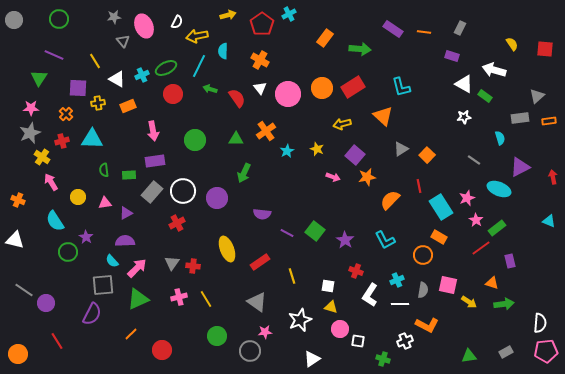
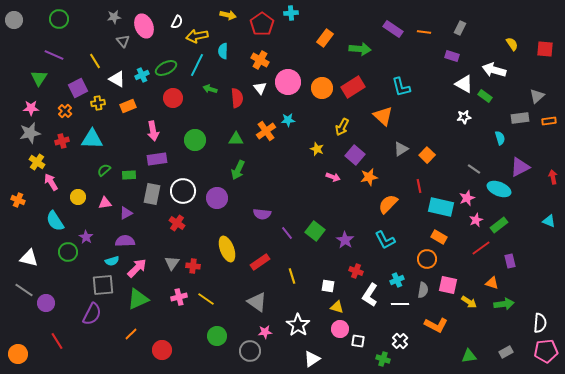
cyan cross at (289, 14): moved 2 px right, 1 px up; rotated 24 degrees clockwise
yellow arrow at (228, 15): rotated 28 degrees clockwise
cyan line at (199, 66): moved 2 px left, 1 px up
purple square at (78, 88): rotated 30 degrees counterclockwise
red circle at (173, 94): moved 4 px down
pink circle at (288, 94): moved 12 px up
red semicircle at (237, 98): rotated 30 degrees clockwise
orange cross at (66, 114): moved 1 px left, 3 px up
yellow arrow at (342, 124): moved 3 px down; rotated 48 degrees counterclockwise
gray star at (30, 133): rotated 10 degrees clockwise
cyan star at (287, 151): moved 1 px right, 31 px up; rotated 24 degrees clockwise
yellow cross at (42, 157): moved 5 px left, 5 px down
gray line at (474, 160): moved 9 px down
purple rectangle at (155, 161): moved 2 px right, 2 px up
green semicircle at (104, 170): rotated 56 degrees clockwise
green arrow at (244, 173): moved 6 px left, 3 px up
orange star at (367, 177): moved 2 px right
gray rectangle at (152, 192): moved 2 px down; rotated 30 degrees counterclockwise
orange semicircle at (390, 200): moved 2 px left, 4 px down
cyan rectangle at (441, 207): rotated 45 degrees counterclockwise
pink star at (476, 220): rotated 16 degrees clockwise
red cross at (177, 223): rotated 28 degrees counterclockwise
green rectangle at (497, 228): moved 2 px right, 3 px up
purple line at (287, 233): rotated 24 degrees clockwise
white triangle at (15, 240): moved 14 px right, 18 px down
orange circle at (423, 255): moved 4 px right, 4 px down
cyan semicircle at (112, 261): rotated 64 degrees counterclockwise
yellow line at (206, 299): rotated 24 degrees counterclockwise
yellow triangle at (331, 307): moved 6 px right
white star at (300, 320): moved 2 px left, 5 px down; rotated 15 degrees counterclockwise
orange L-shape at (427, 325): moved 9 px right
white cross at (405, 341): moved 5 px left; rotated 21 degrees counterclockwise
